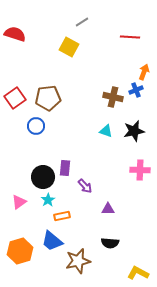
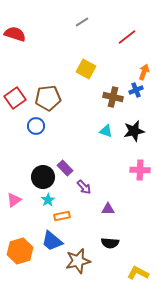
red line: moved 3 px left; rotated 42 degrees counterclockwise
yellow square: moved 17 px right, 22 px down
purple rectangle: rotated 49 degrees counterclockwise
purple arrow: moved 1 px left, 1 px down
pink triangle: moved 5 px left, 2 px up
